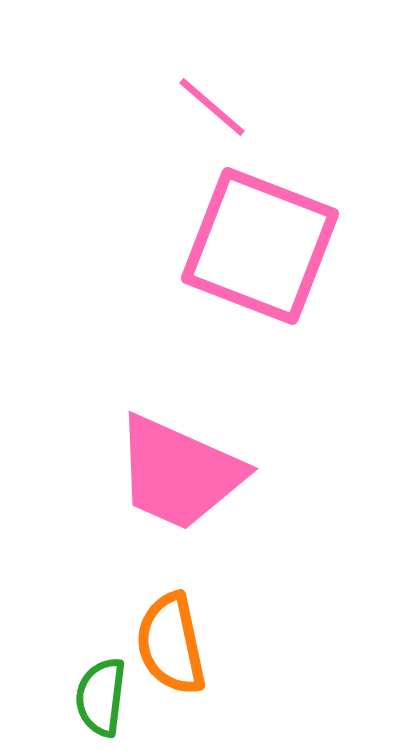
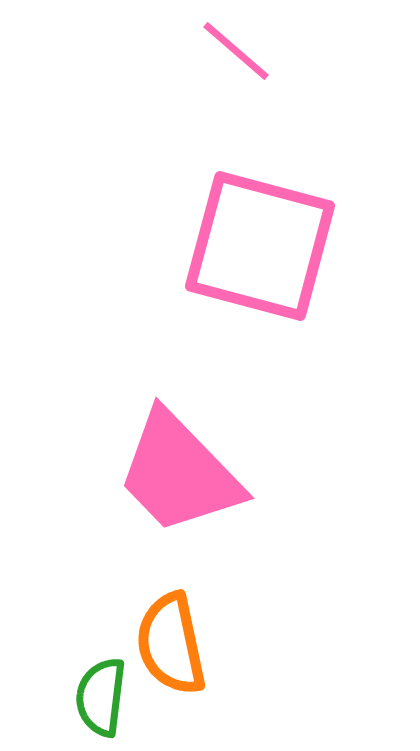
pink line: moved 24 px right, 56 px up
pink square: rotated 6 degrees counterclockwise
pink trapezoid: rotated 22 degrees clockwise
